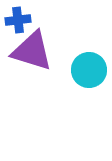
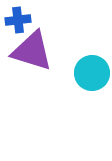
cyan circle: moved 3 px right, 3 px down
